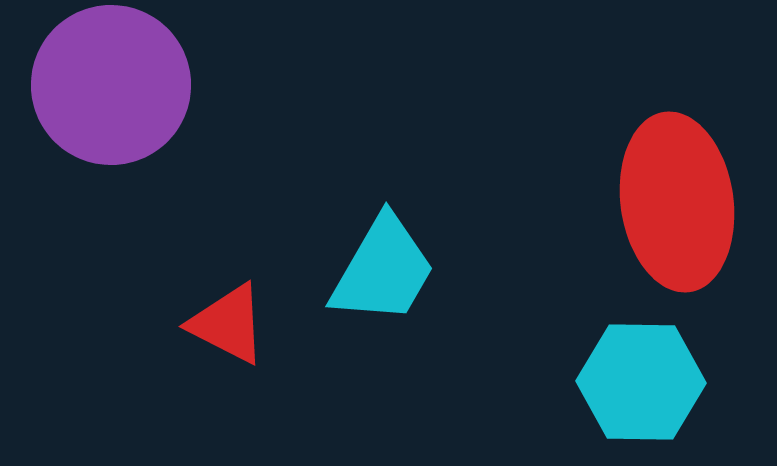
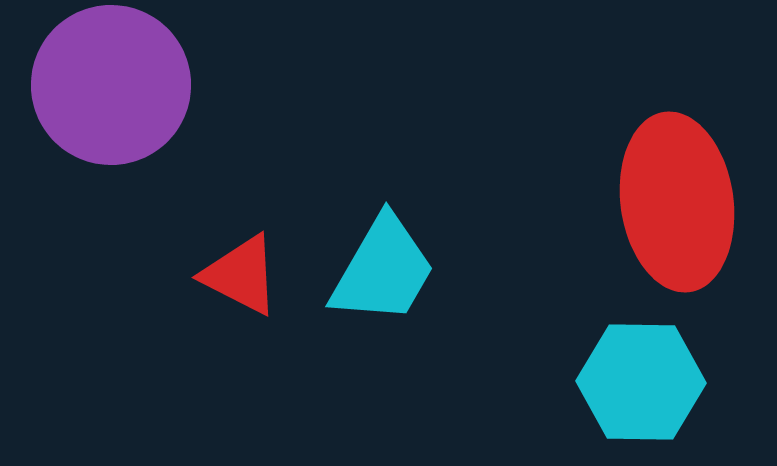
red triangle: moved 13 px right, 49 px up
